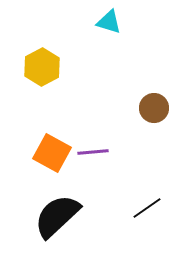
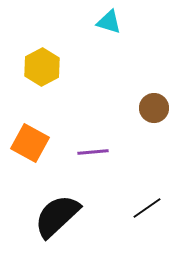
orange square: moved 22 px left, 10 px up
